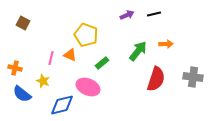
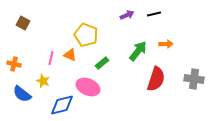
orange cross: moved 1 px left, 4 px up
gray cross: moved 1 px right, 2 px down
